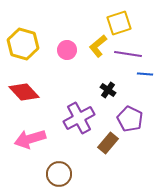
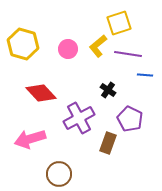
pink circle: moved 1 px right, 1 px up
blue line: moved 1 px down
red diamond: moved 17 px right, 1 px down
brown rectangle: rotated 20 degrees counterclockwise
